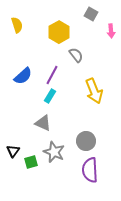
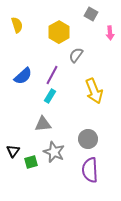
pink arrow: moved 1 px left, 2 px down
gray semicircle: rotated 105 degrees counterclockwise
gray triangle: moved 1 px down; rotated 30 degrees counterclockwise
gray circle: moved 2 px right, 2 px up
